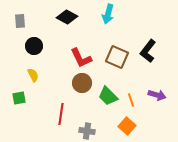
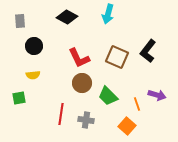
red L-shape: moved 2 px left
yellow semicircle: rotated 112 degrees clockwise
orange line: moved 6 px right, 4 px down
gray cross: moved 1 px left, 11 px up
